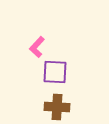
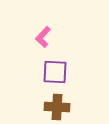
pink L-shape: moved 6 px right, 10 px up
